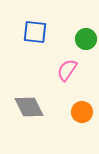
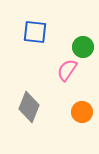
green circle: moved 3 px left, 8 px down
gray diamond: rotated 48 degrees clockwise
